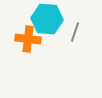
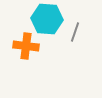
orange cross: moved 2 px left, 7 px down
